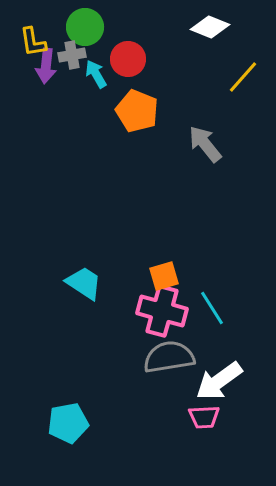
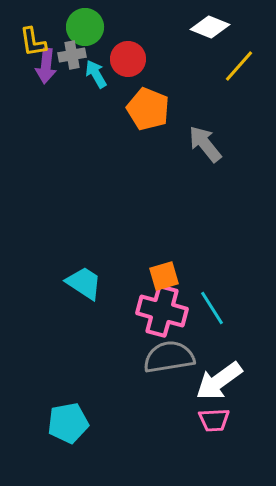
yellow line: moved 4 px left, 11 px up
orange pentagon: moved 11 px right, 2 px up
pink trapezoid: moved 10 px right, 3 px down
